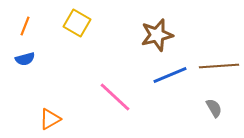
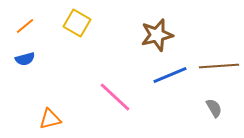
orange line: rotated 30 degrees clockwise
orange triangle: rotated 15 degrees clockwise
